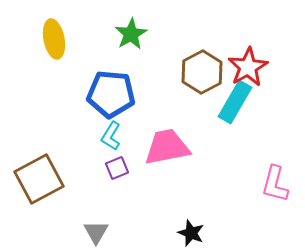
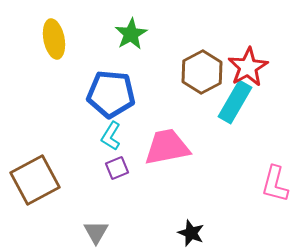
brown square: moved 4 px left, 1 px down
